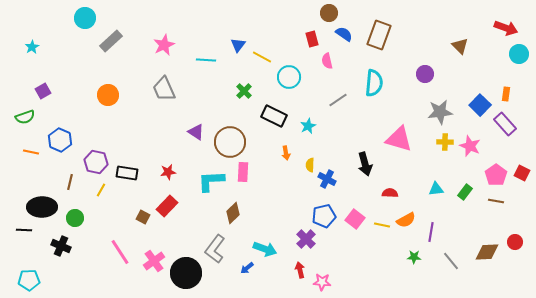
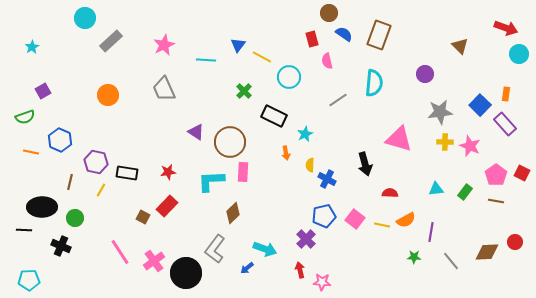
cyan star at (308, 126): moved 3 px left, 8 px down
